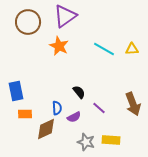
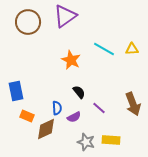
orange star: moved 12 px right, 14 px down
orange rectangle: moved 2 px right, 2 px down; rotated 24 degrees clockwise
